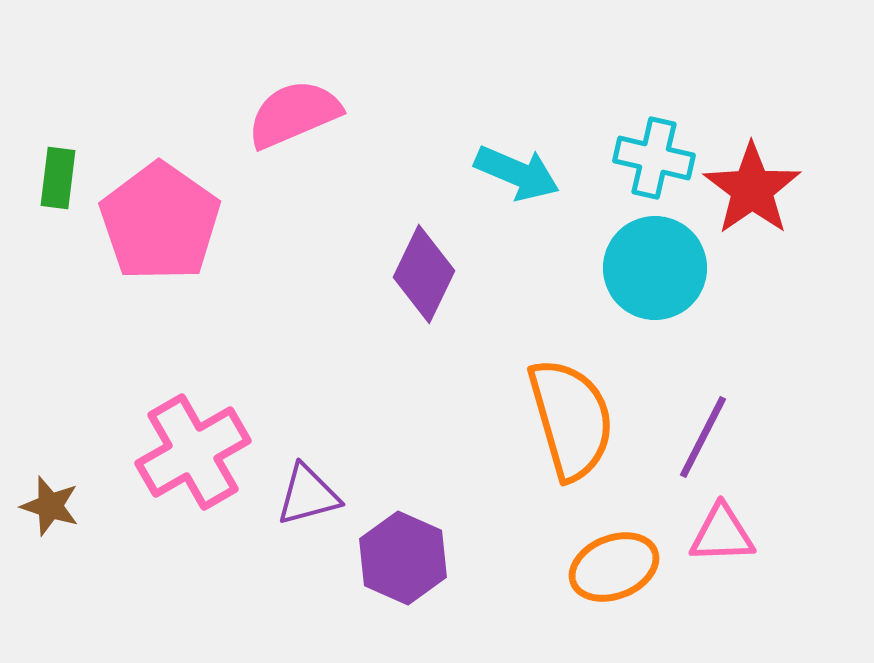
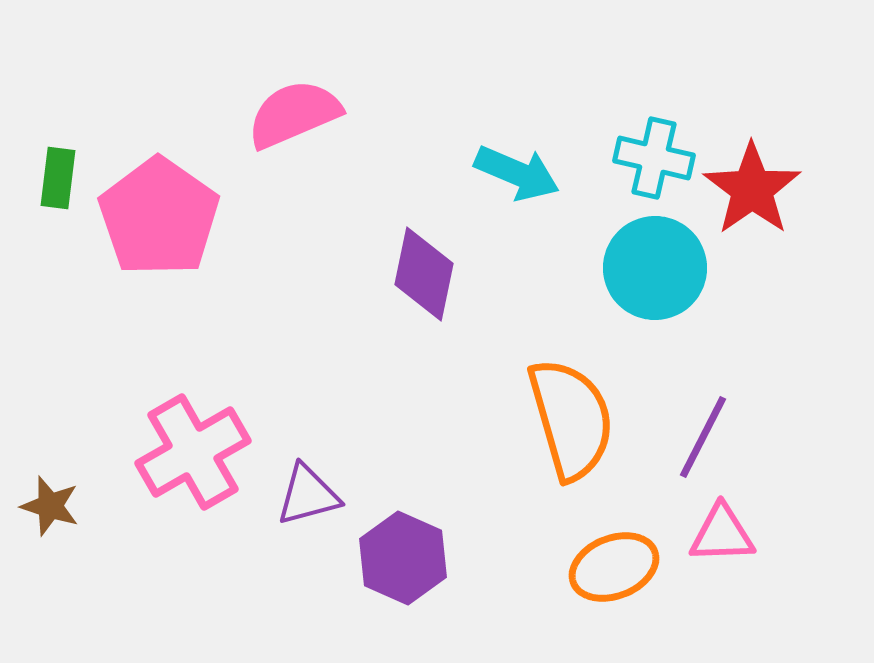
pink pentagon: moved 1 px left, 5 px up
purple diamond: rotated 14 degrees counterclockwise
